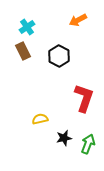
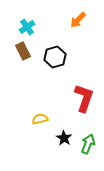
orange arrow: rotated 18 degrees counterclockwise
black hexagon: moved 4 px left, 1 px down; rotated 15 degrees clockwise
black star: rotated 28 degrees counterclockwise
